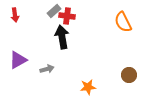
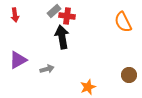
orange star: rotated 14 degrees counterclockwise
